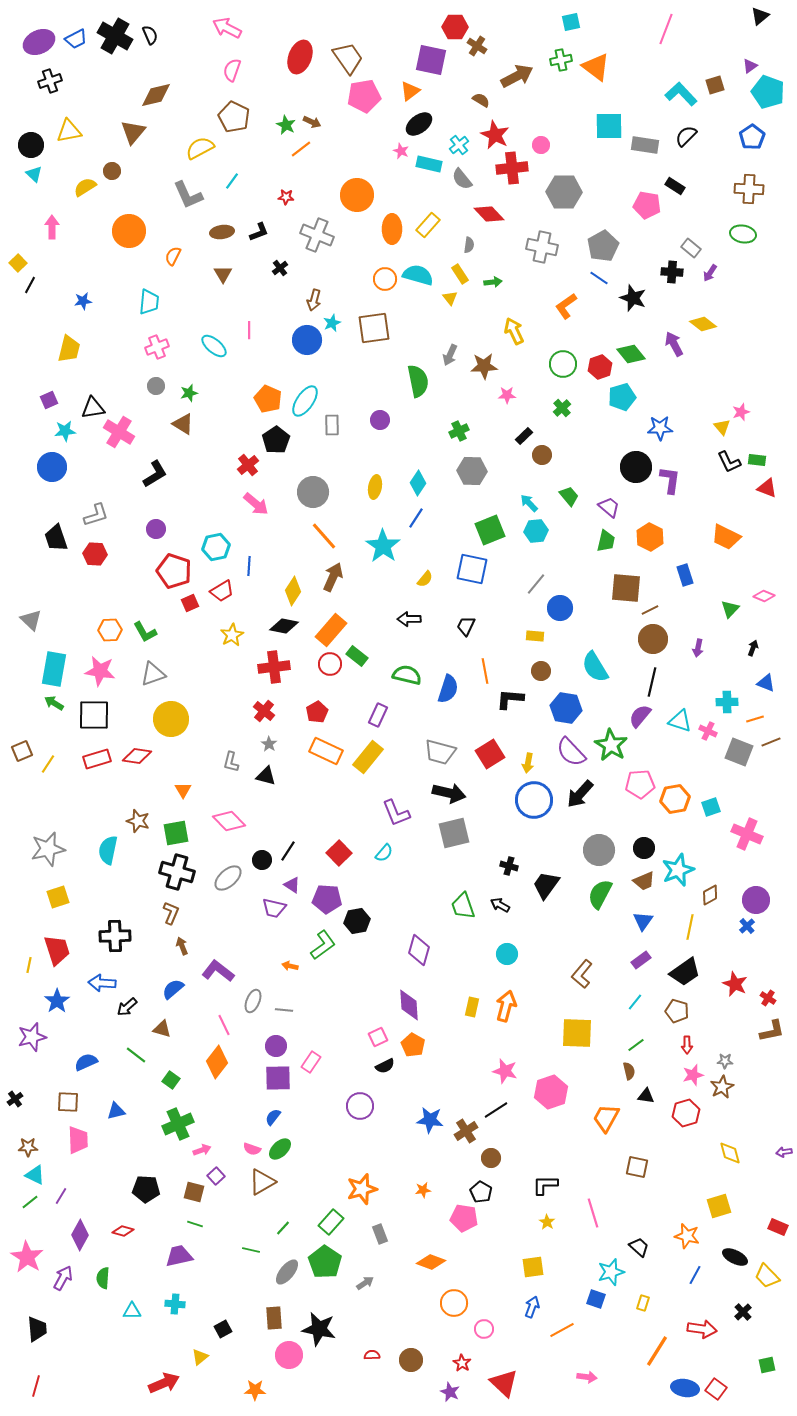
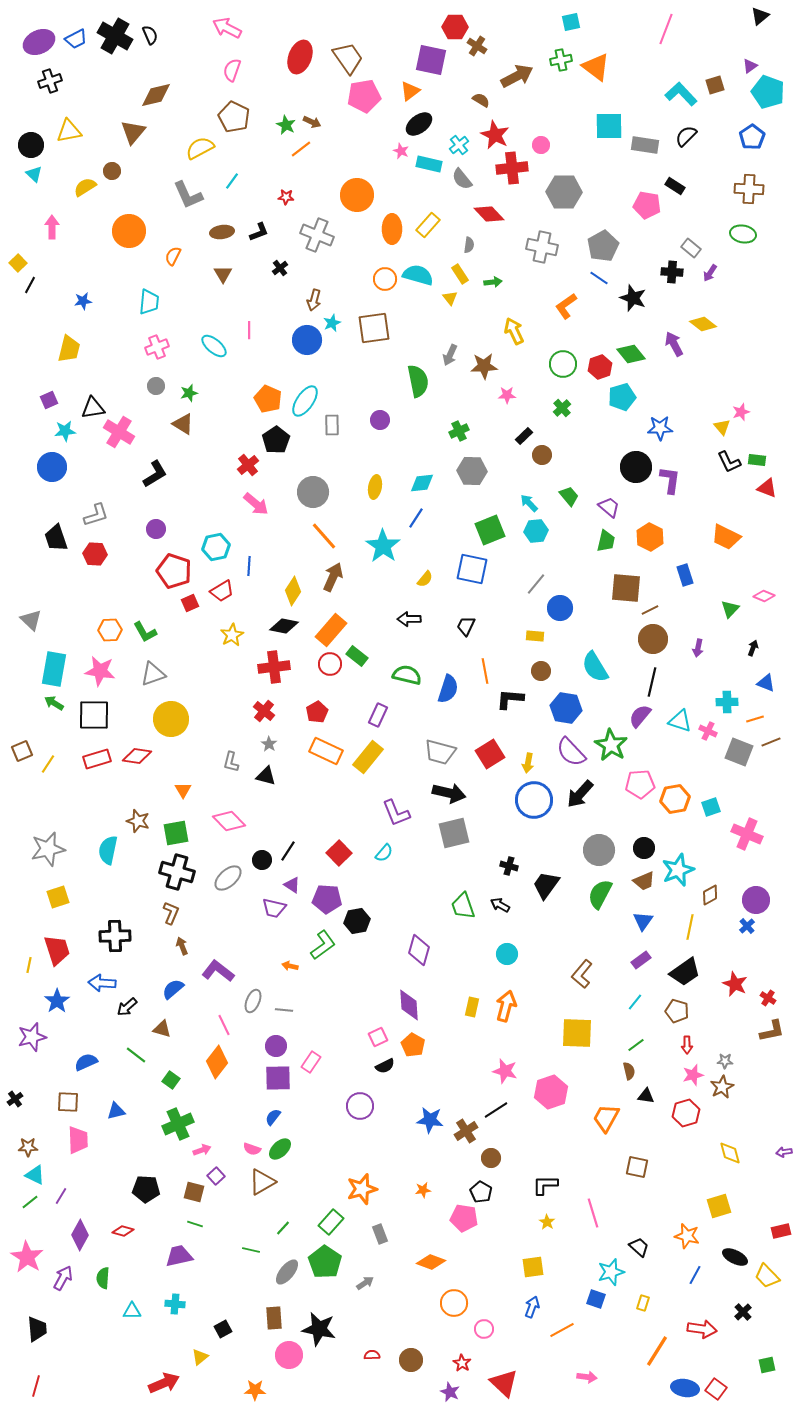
cyan diamond at (418, 483): moved 4 px right; rotated 50 degrees clockwise
red rectangle at (778, 1227): moved 3 px right, 4 px down; rotated 36 degrees counterclockwise
